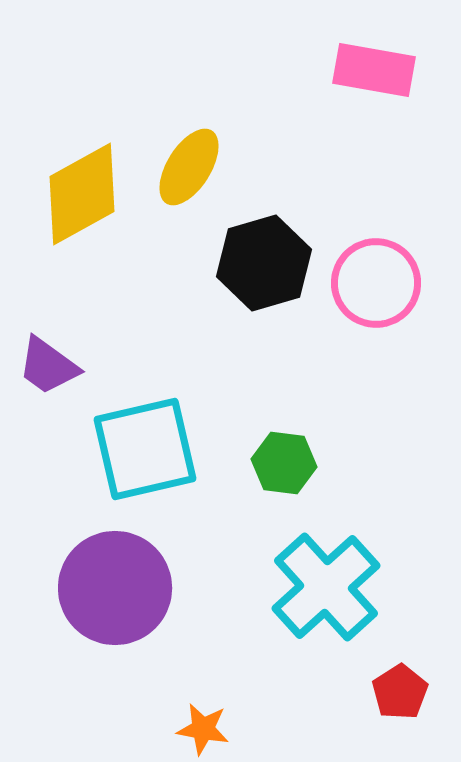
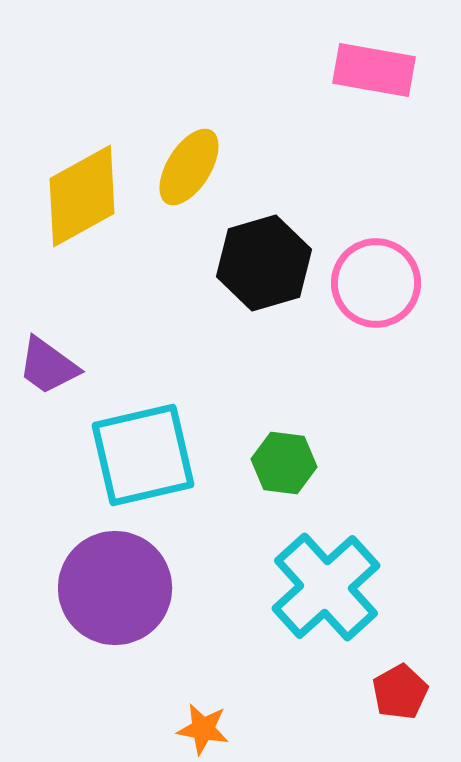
yellow diamond: moved 2 px down
cyan square: moved 2 px left, 6 px down
red pentagon: rotated 4 degrees clockwise
